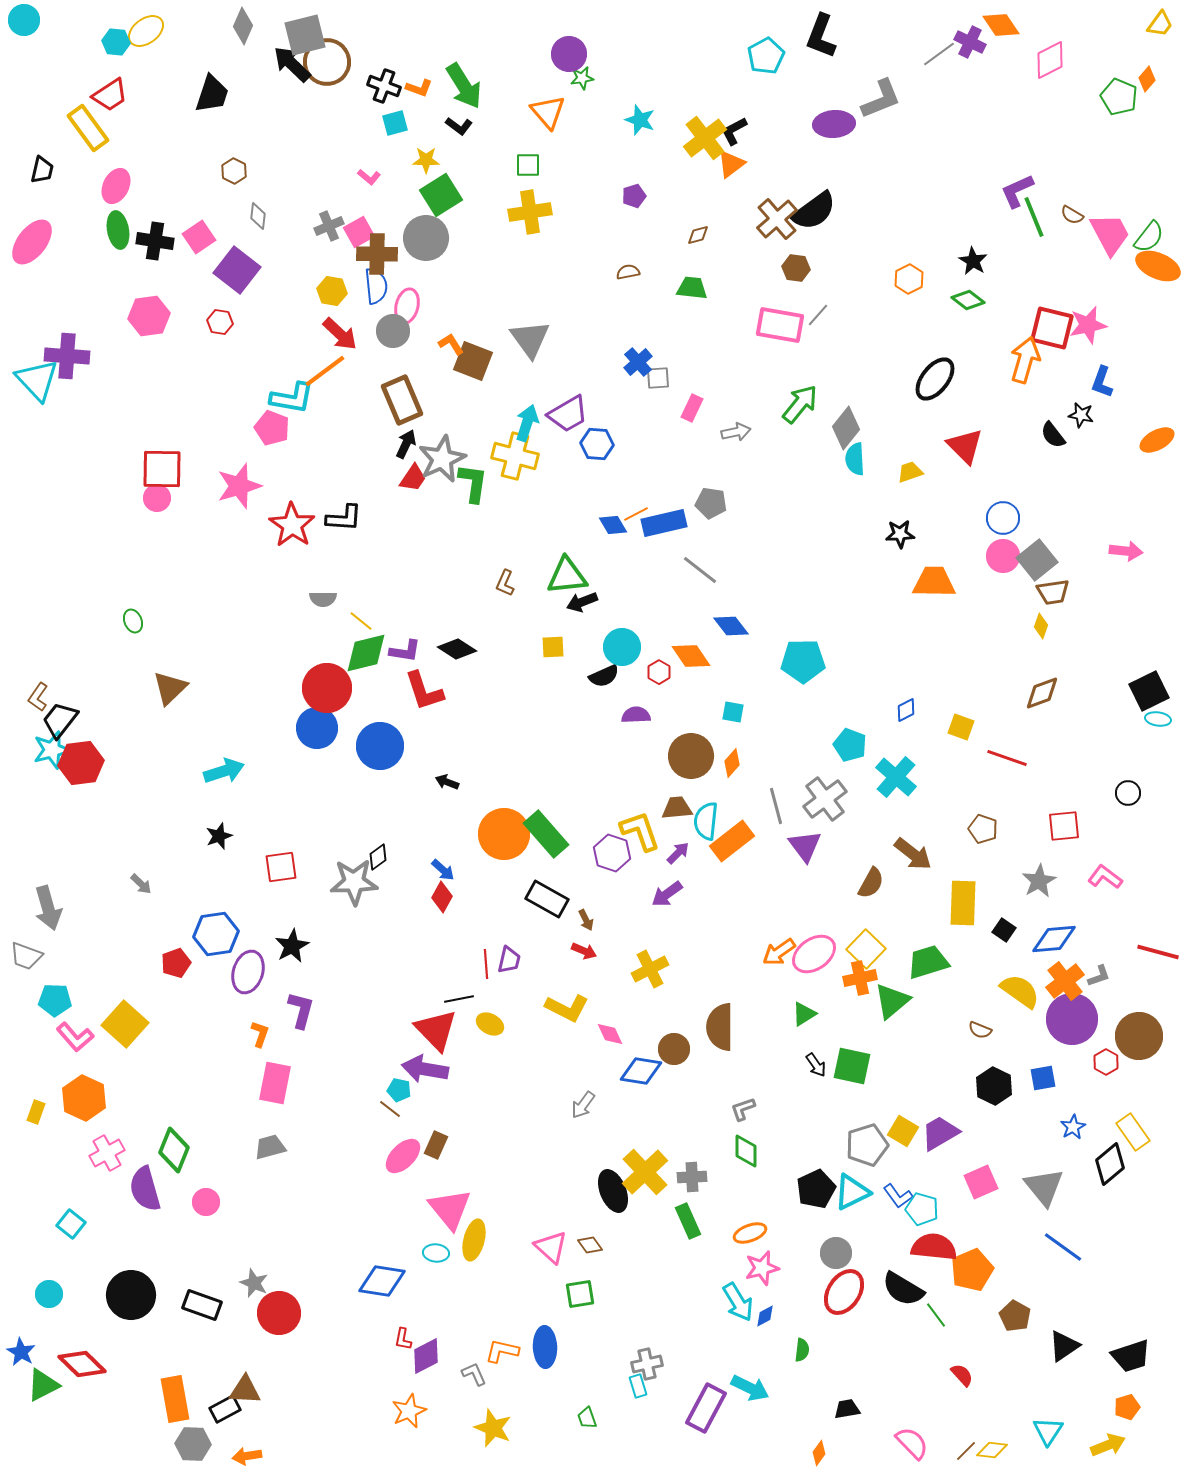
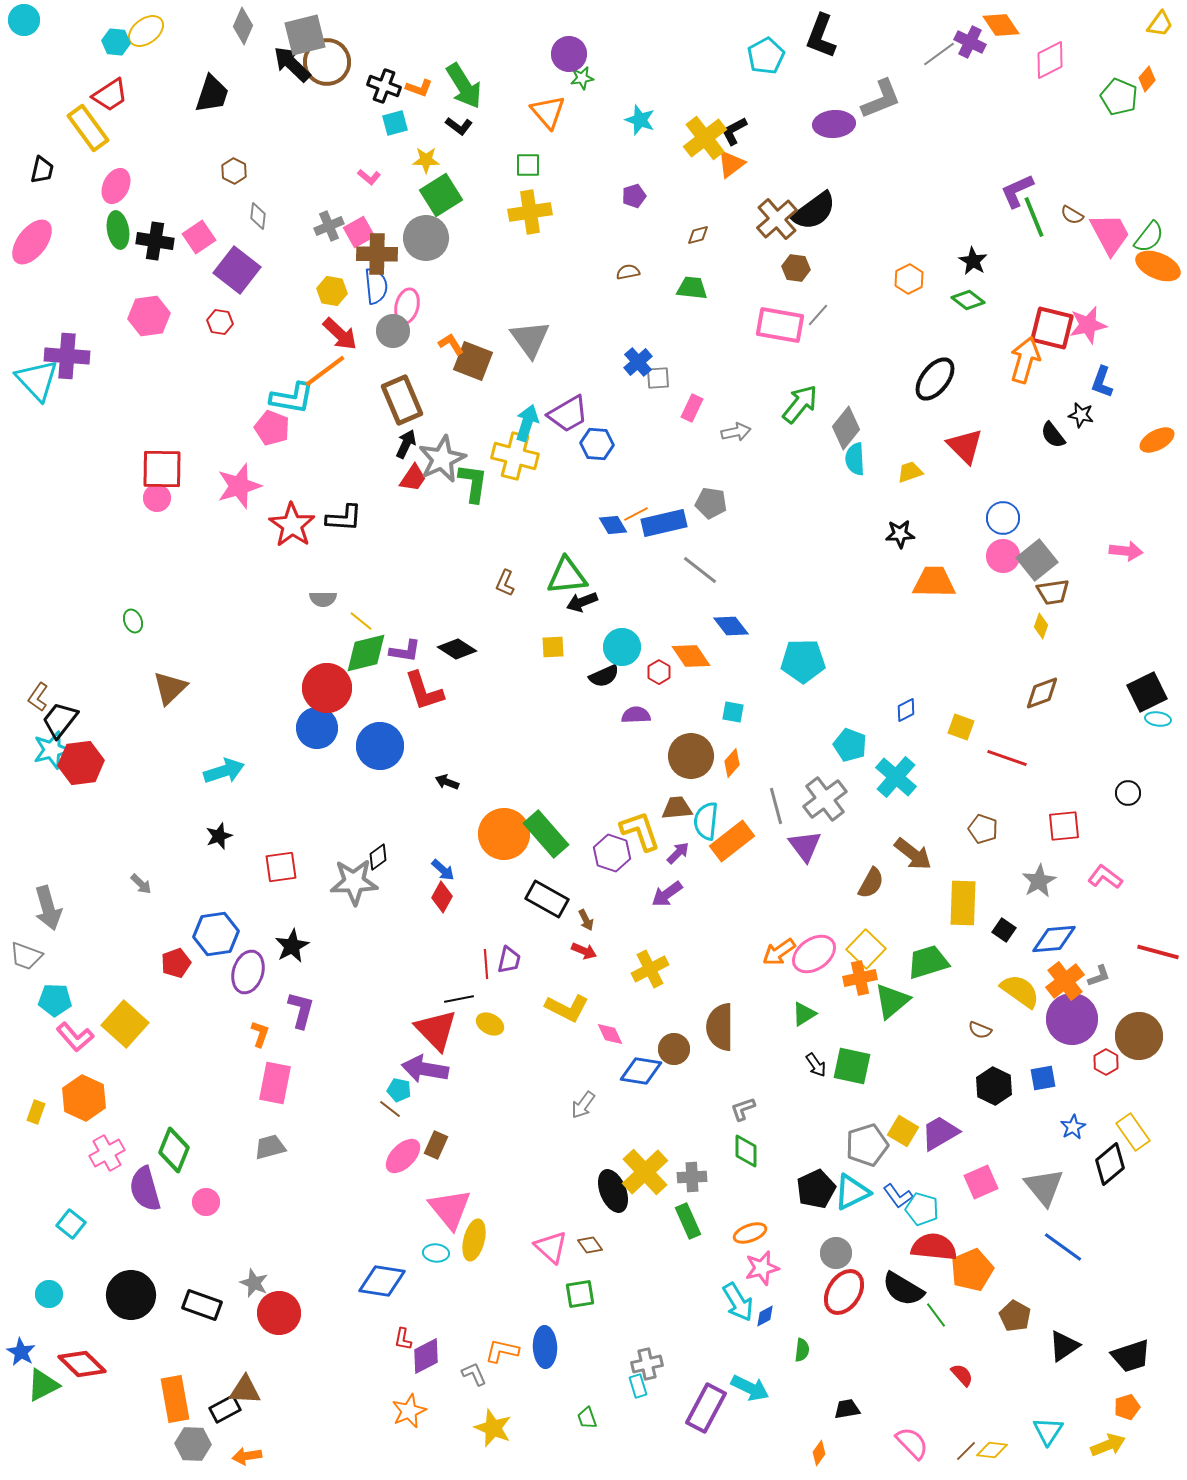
black square at (1149, 691): moved 2 px left, 1 px down
